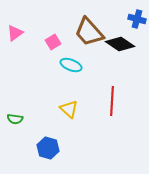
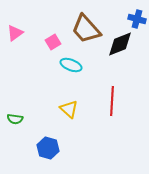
brown trapezoid: moved 3 px left, 3 px up
black diamond: rotated 56 degrees counterclockwise
